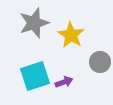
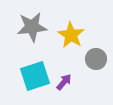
gray star: moved 2 px left, 4 px down; rotated 12 degrees clockwise
gray circle: moved 4 px left, 3 px up
purple arrow: rotated 30 degrees counterclockwise
